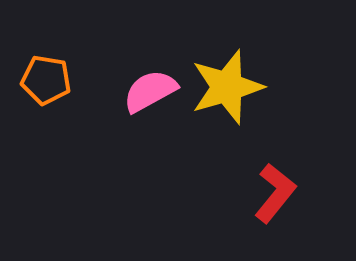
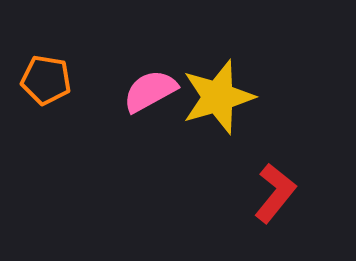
yellow star: moved 9 px left, 10 px down
